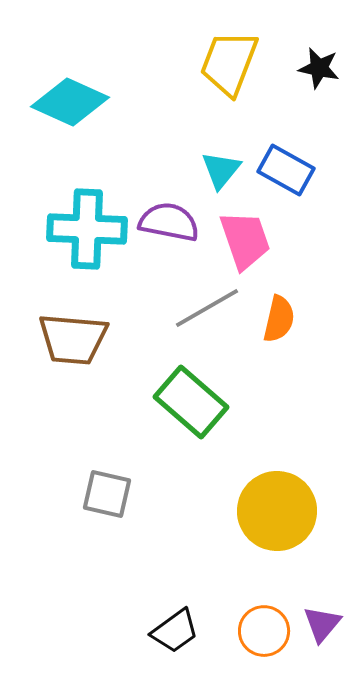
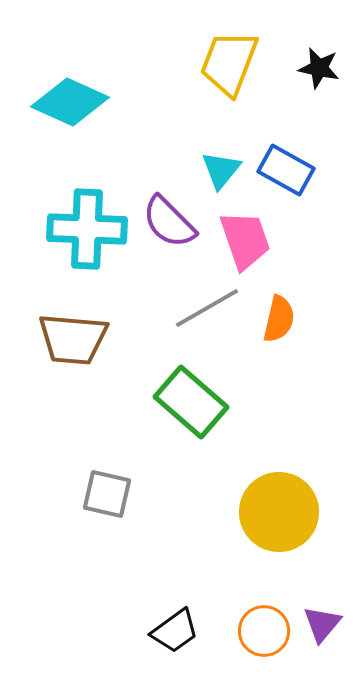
purple semicircle: rotated 146 degrees counterclockwise
yellow circle: moved 2 px right, 1 px down
